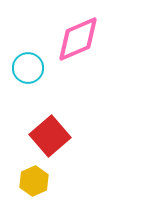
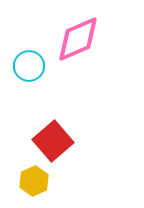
cyan circle: moved 1 px right, 2 px up
red square: moved 3 px right, 5 px down
